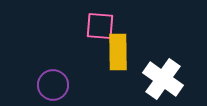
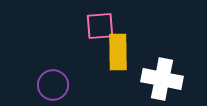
pink square: rotated 8 degrees counterclockwise
white cross: moved 1 px left; rotated 24 degrees counterclockwise
